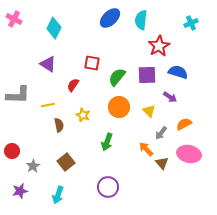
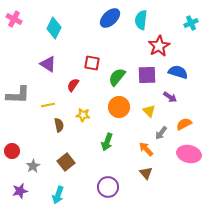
yellow star: rotated 16 degrees counterclockwise
brown triangle: moved 16 px left, 10 px down
